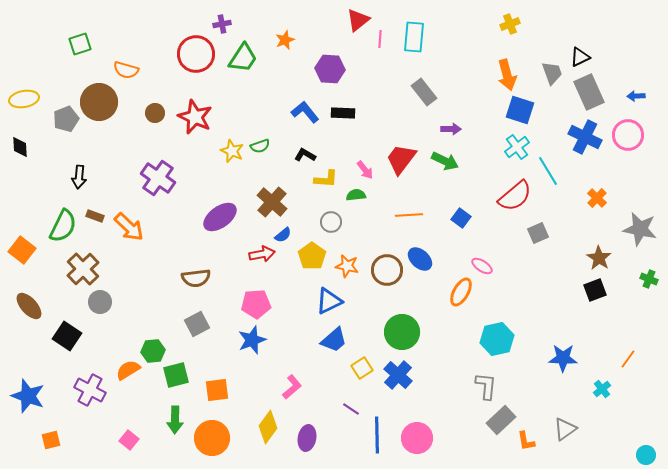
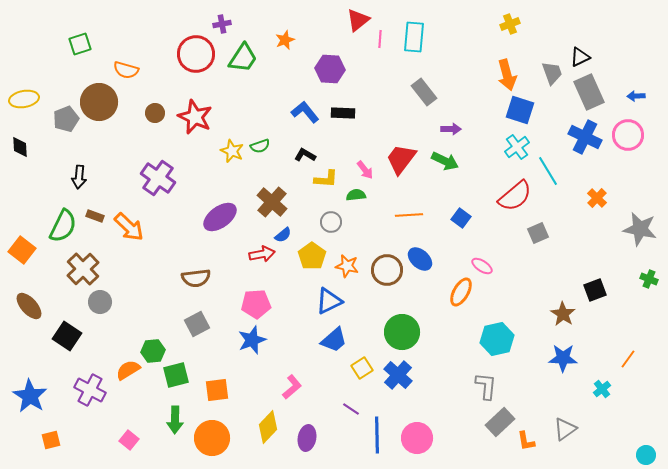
brown star at (599, 258): moved 36 px left, 56 px down
blue star at (28, 396): moved 2 px right; rotated 12 degrees clockwise
gray rectangle at (501, 420): moved 1 px left, 2 px down
yellow diamond at (268, 427): rotated 8 degrees clockwise
